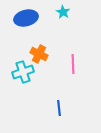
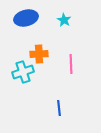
cyan star: moved 1 px right, 8 px down
orange cross: rotated 30 degrees counterclockwise
pink line: moved 2 px left
